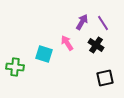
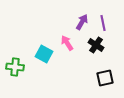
purple line: rotated 21 degrees clockwise
cyan square: rotated 12 degrees clockwise
